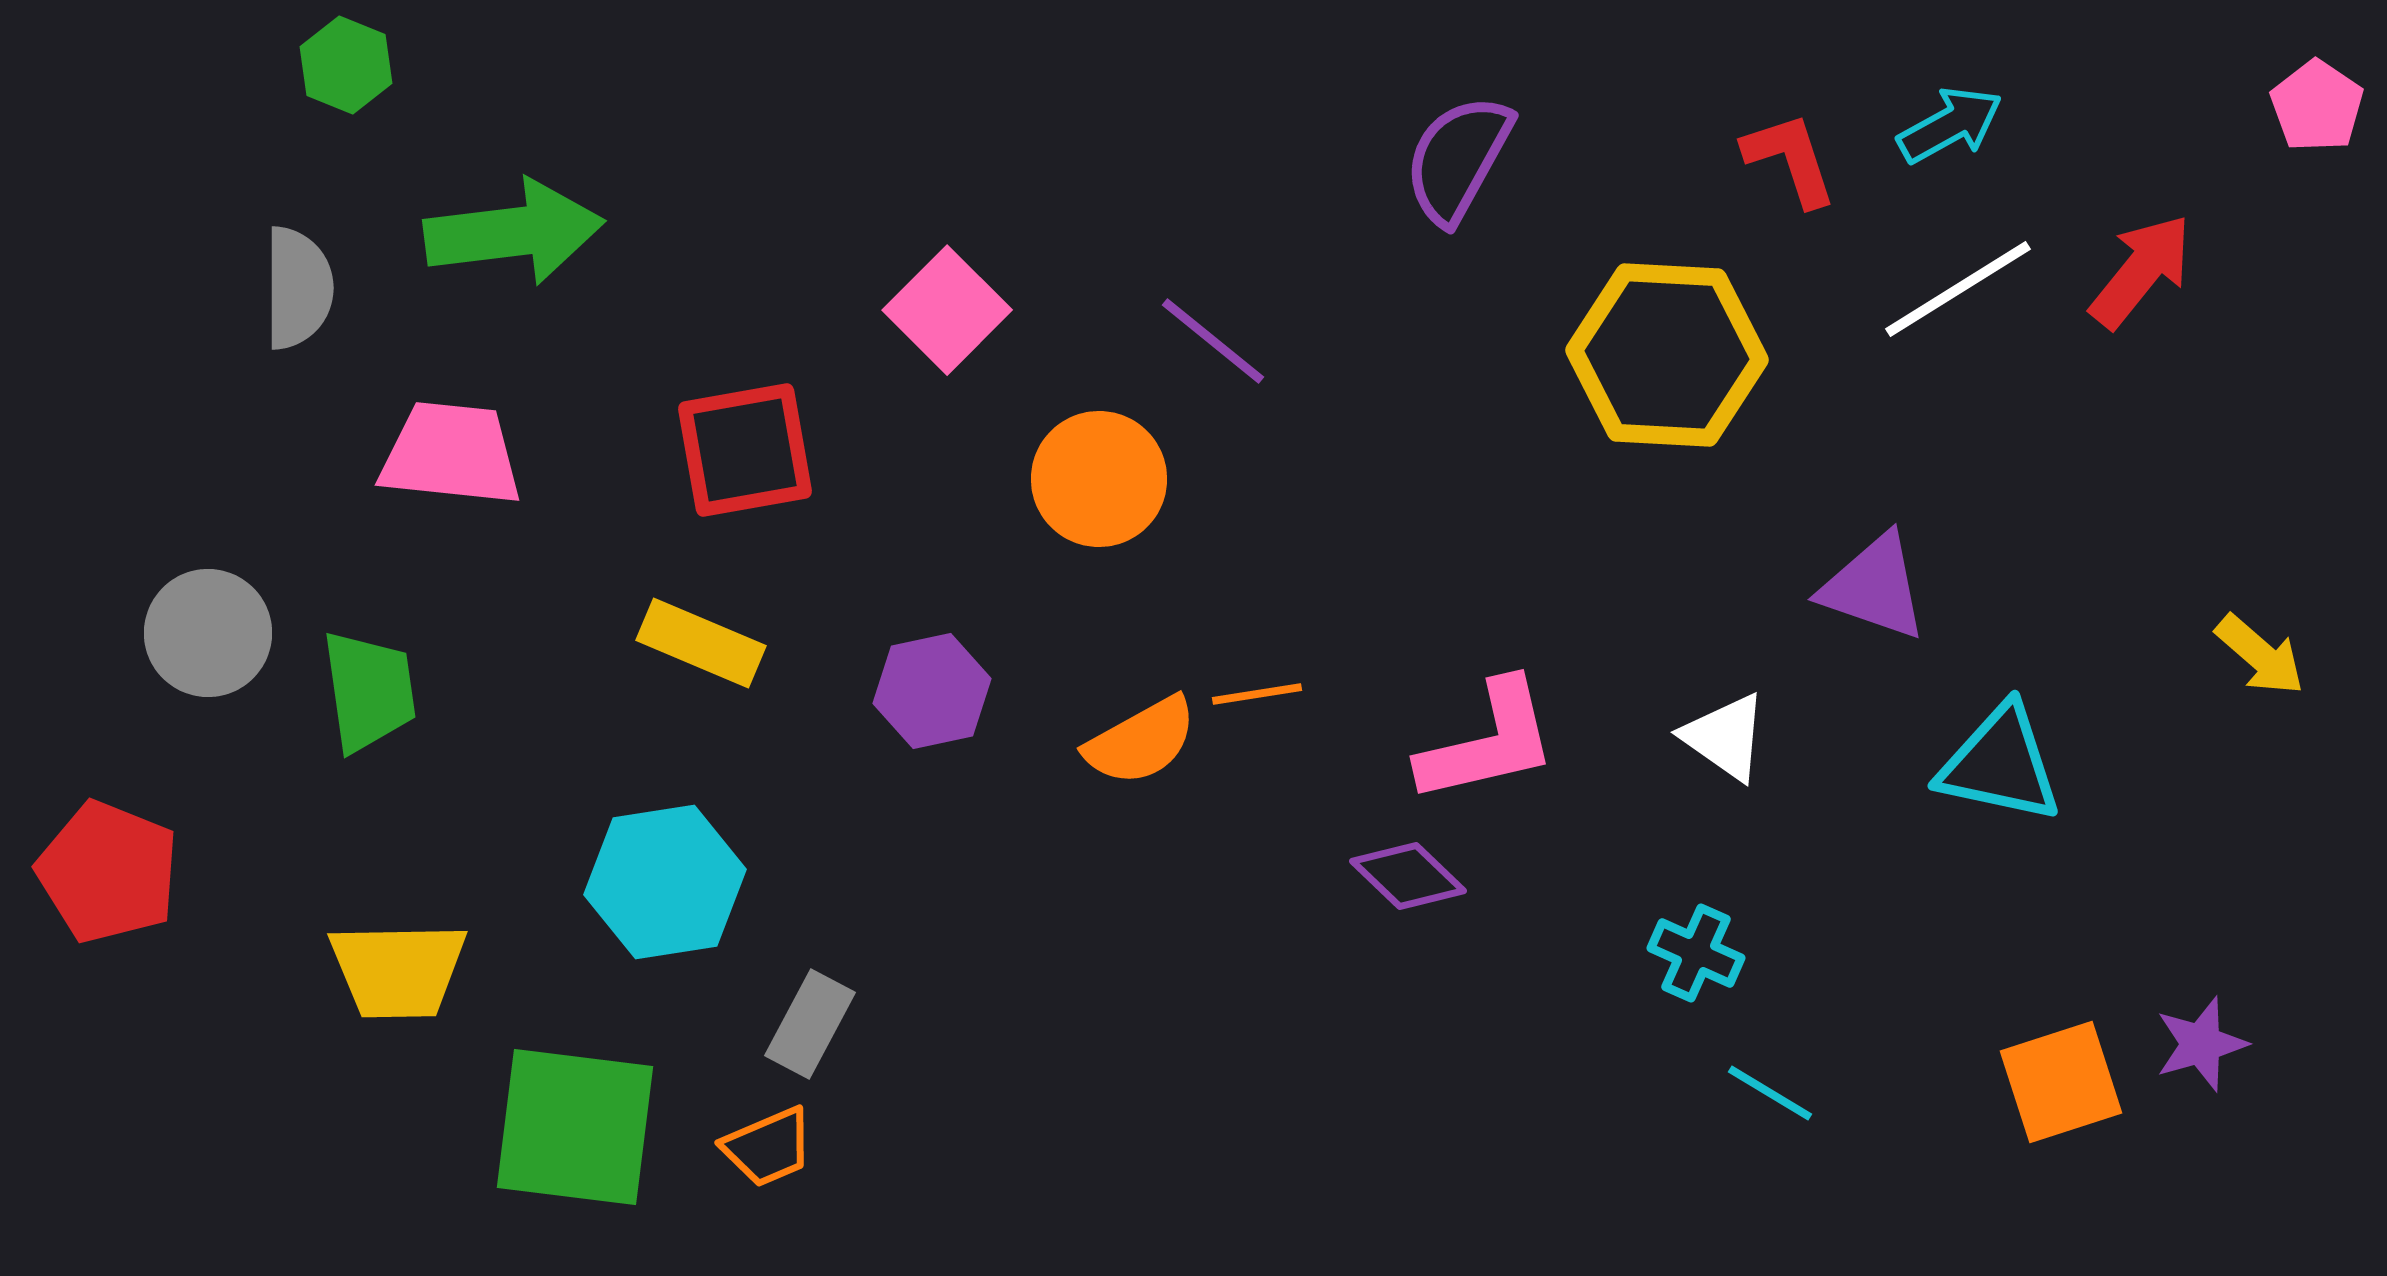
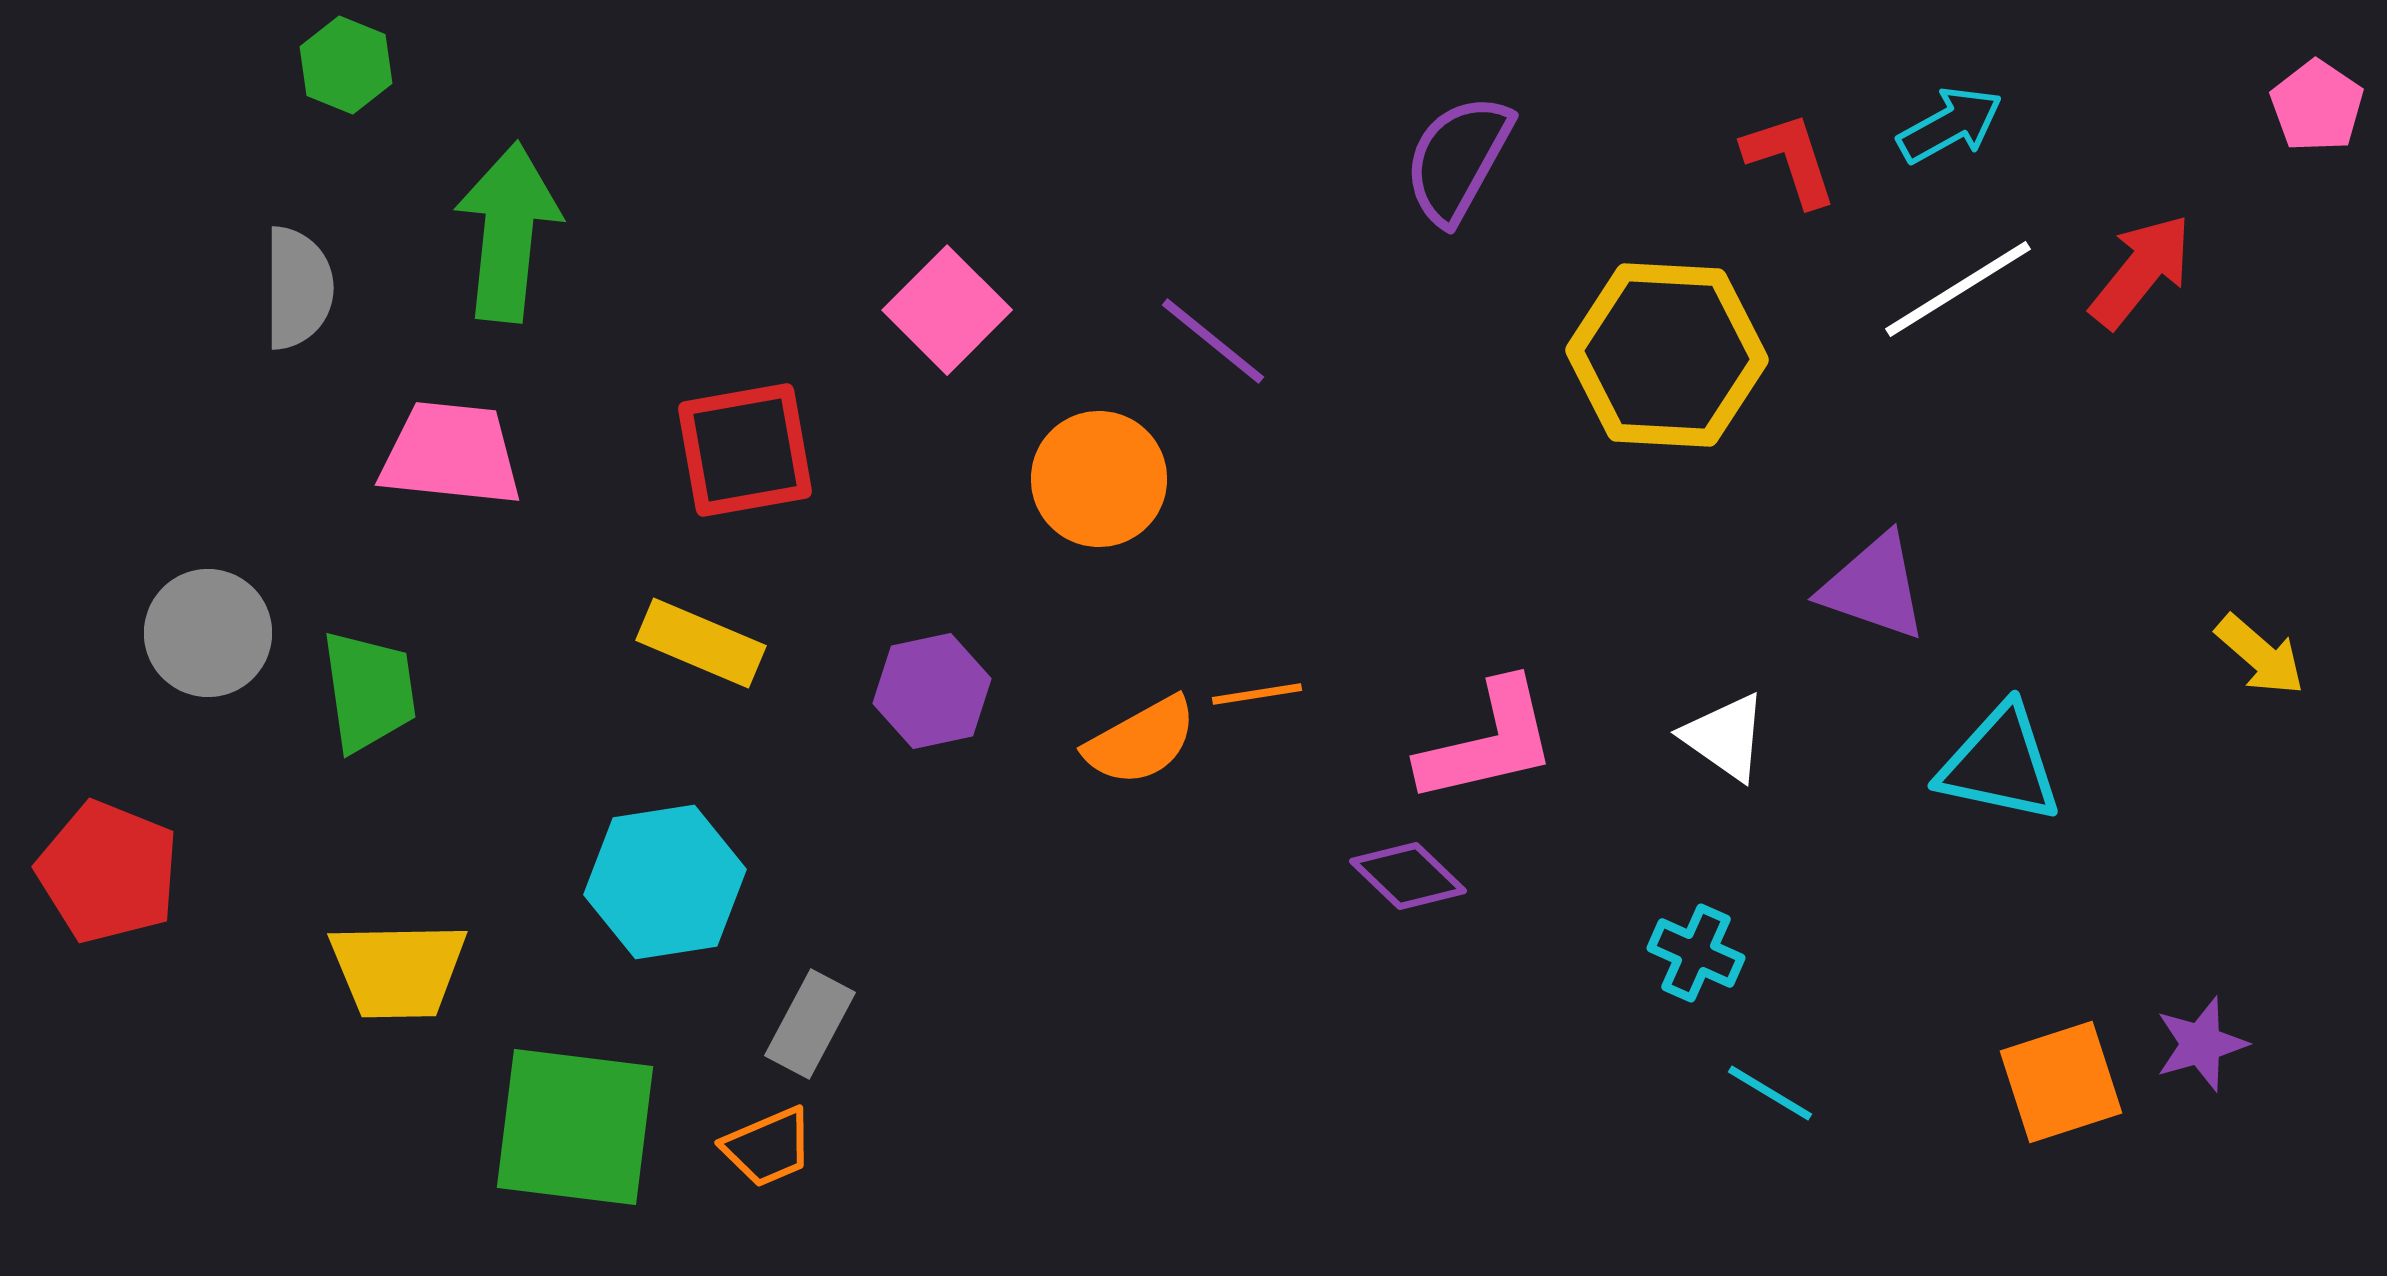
green arrow: moved 6 px left; rotated 77 degrees counterclockwise
